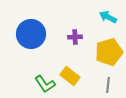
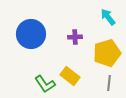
cyan arrow: rotated 24 degrees clockwise
yellow pentagon: moved 2 px left, 1 px down
gray line: moved 1 px right, 2 px up
